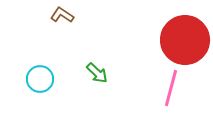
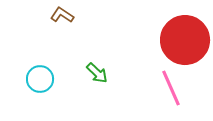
pink line: rotated 39 degrees counterclockwise
